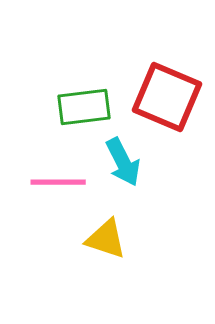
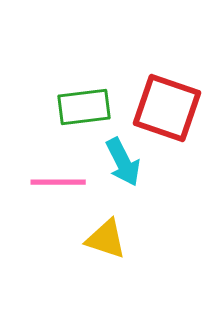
red square: moved 11 px down; rotated 4 degrees counterclockwise
